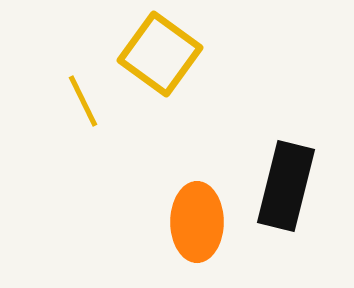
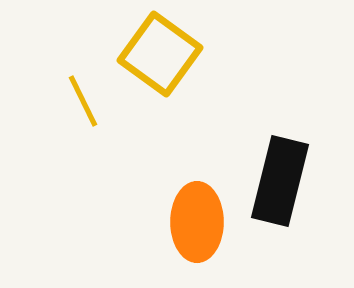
black rectangle: moved 6 px left, 5 px up
